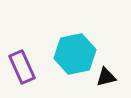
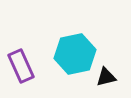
purple rectangle: moved 1 px left, 1 px up
